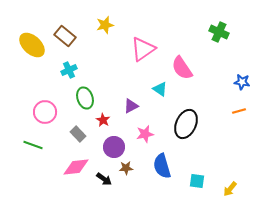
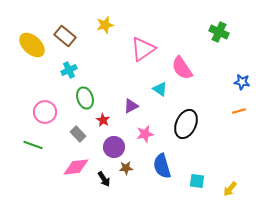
black arrow: rotated 21 degrees clockwise
